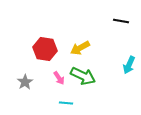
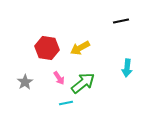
black line: rotated 21 degrees counterclockwise
red hexagon: moved 2 px right, 1 px up
cyan arrow: moved 2 px left, 3 px down; rotated 18 degrees counterclockwise
green arrow: moved 7 px down; rotated 65 degrees counterclockwise
cyan line: rotated 16 degrees counterclockwise
